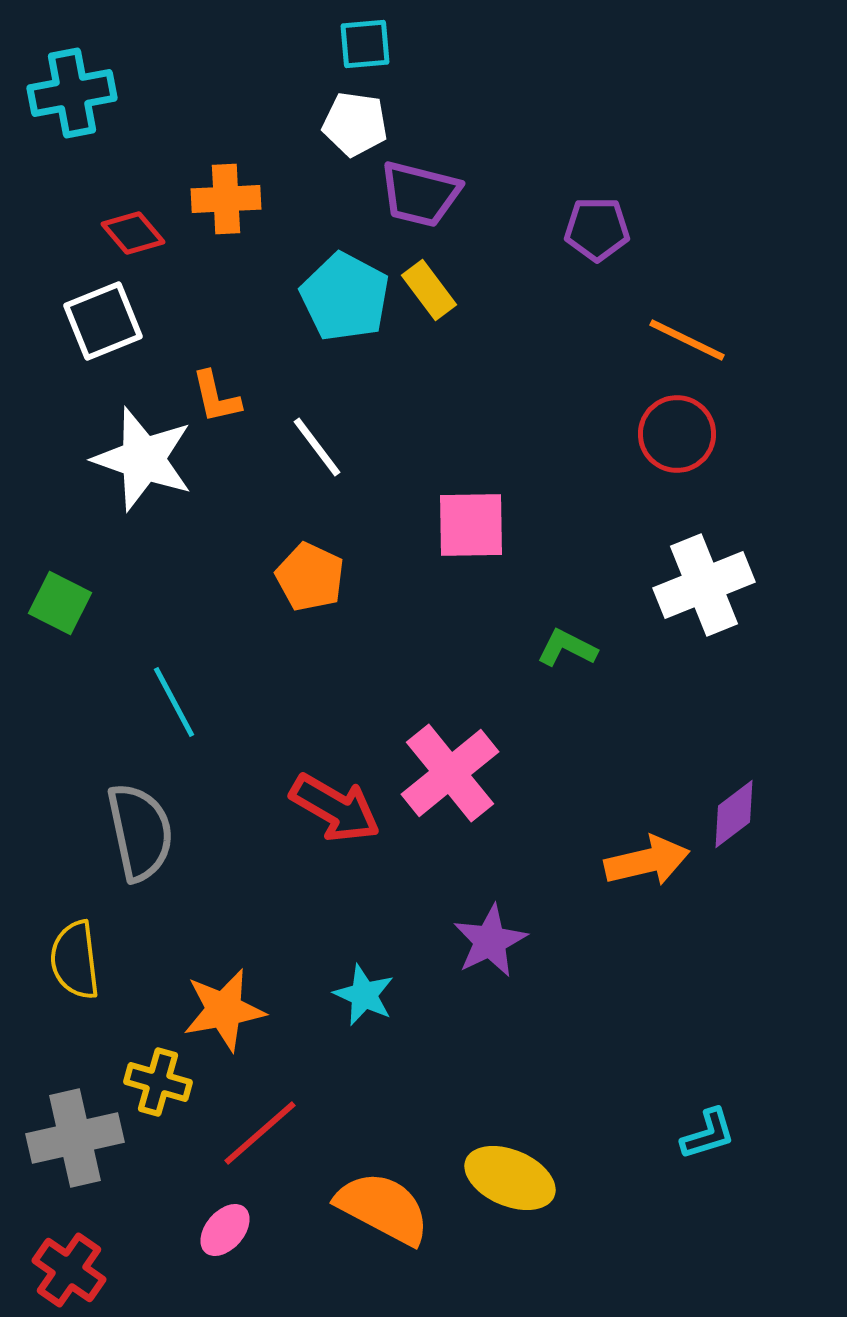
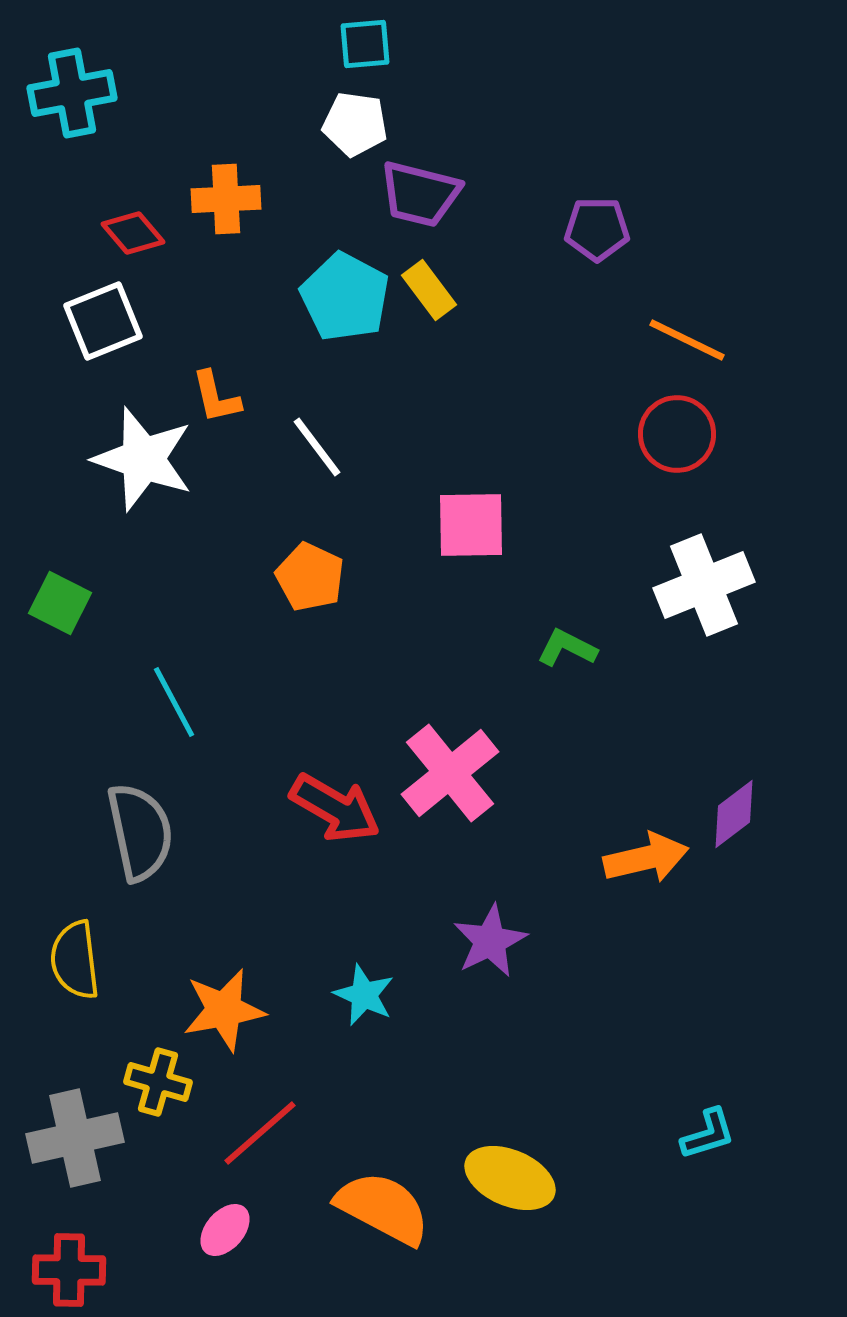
orange arrow: moved 1 px left, 3 px up
red cross: rotated 34 degrees counterclockwise
